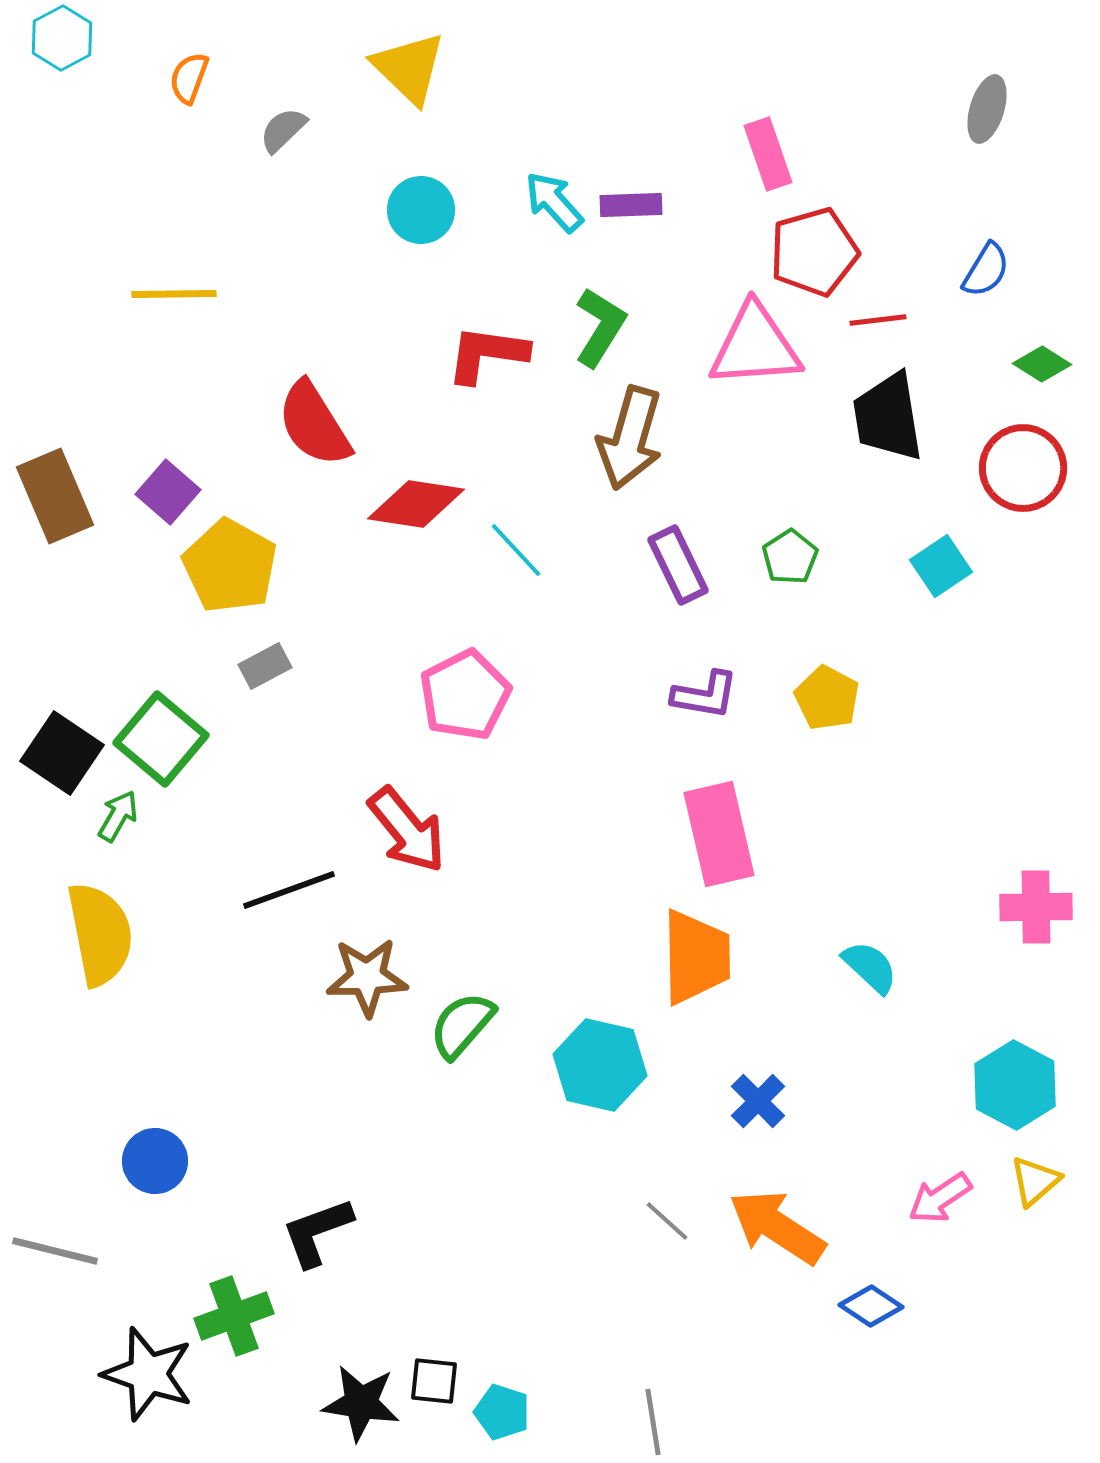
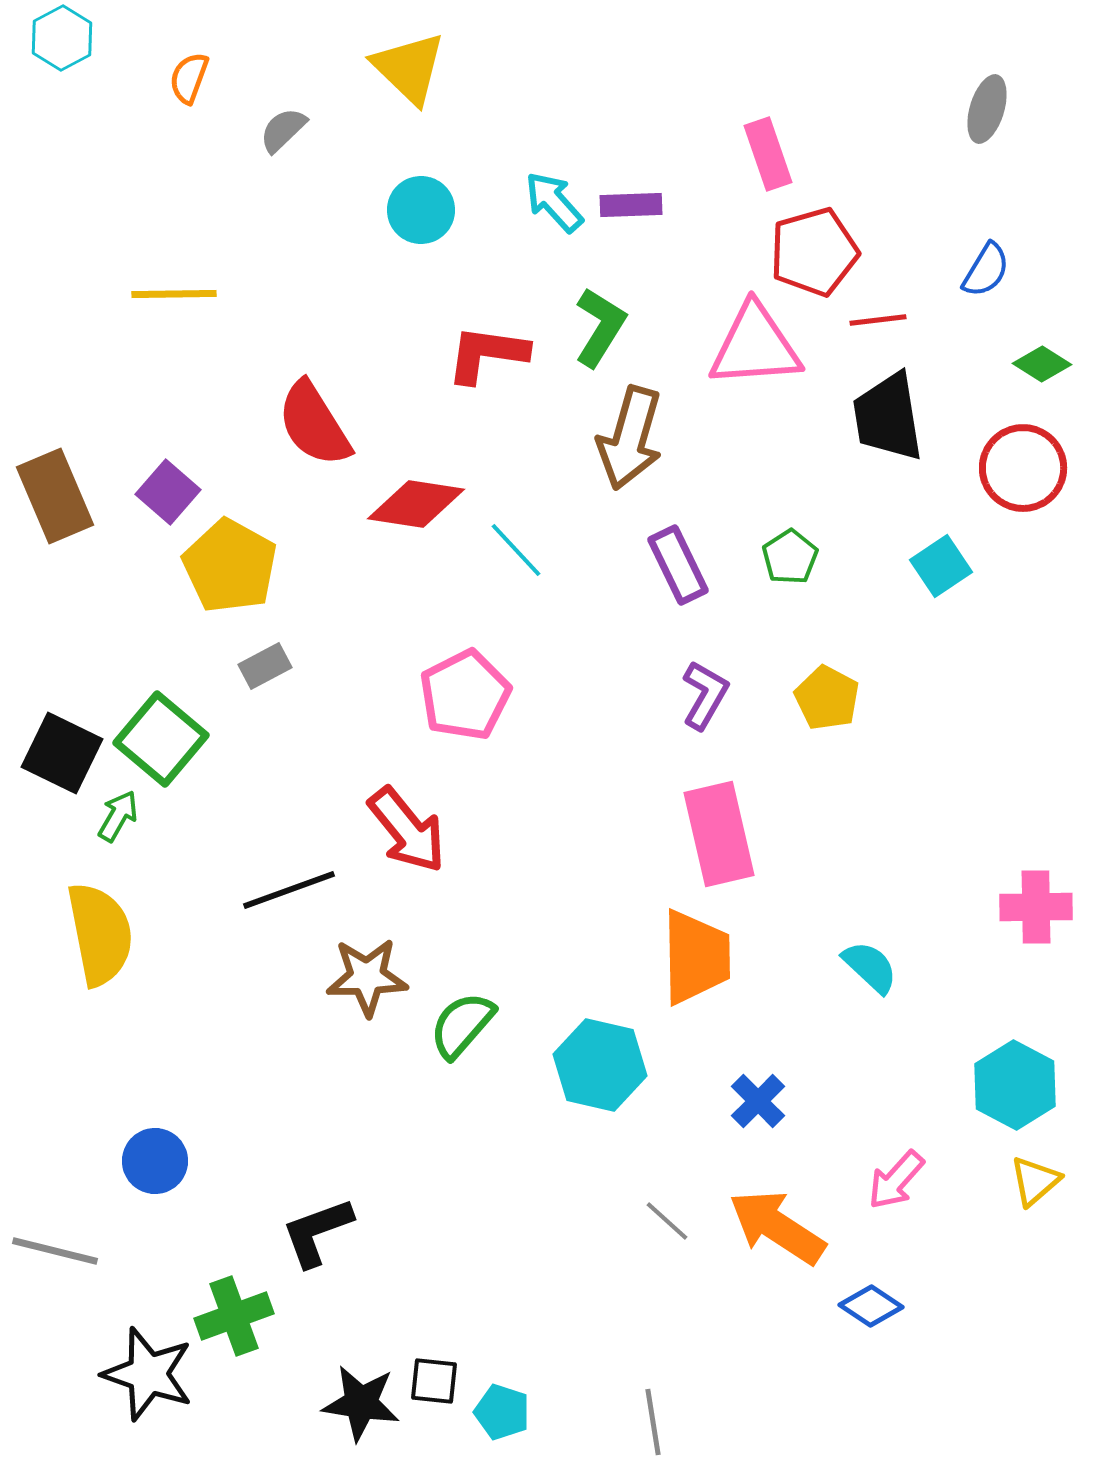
purple L-shape at (705, 695): rotated 70 degrees counterclockwise
black square at (62, 753): rotated 8 degrees counterclockwise
pink arrow at (940, 1198): moved 44 px left, 18 px up; rotated 14 degrees counterclockwise
